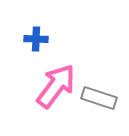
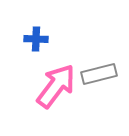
gray rectangle: moved 24 px up; rotated 32 degrees counterclockwise
